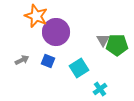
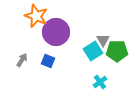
green pentagon: moved 6 px down
gray arrow: rotated 32 degrees counterclockwise
cyan square: moved 14 px right, 17 px up
cyan cross: moved 7 px up
